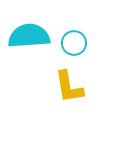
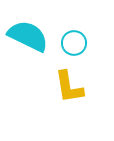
cyan semicircle: moved 1 px left; rotated 30 degrees clockwise
